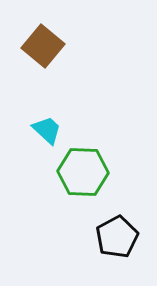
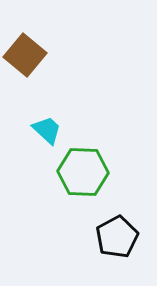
brown square: moved 18 px left, 9 px down
